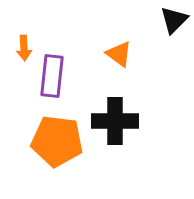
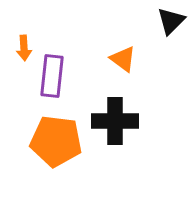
black triangle: moved 3 px left, 1 px down
orange triangle: moved 4 px right, 5 px down
orange pentagon: moved 1 px left
